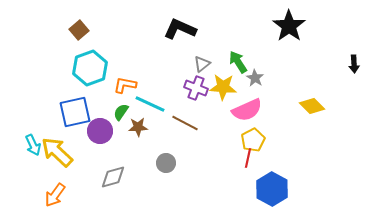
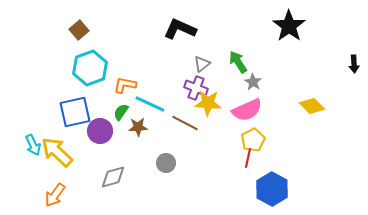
gray star: moved 2 px left, 4 px down
yellow star: moved 15 px left, 16 px down
